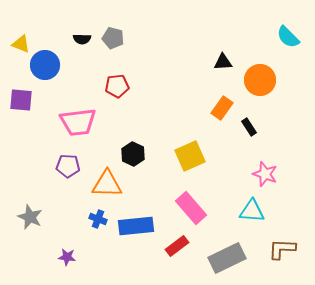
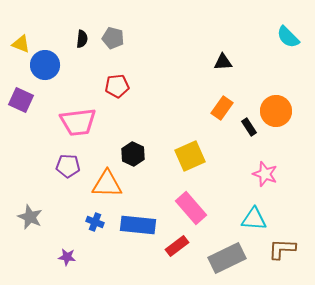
black semicircle: rotated 84 degrees counterclockwise
orange circle: moved 16 px right, 31 px down
purple square: rotated 20 degrees clockwise
cyan triangle: moved 2 px right, 8 px down
blue cross: moved 3 px left, 3 px down
blue rectangle: moved 2 px right, 1 px up; rotated 12 degrees clockwise
